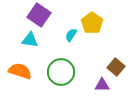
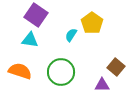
purple square: moved 3 px left
